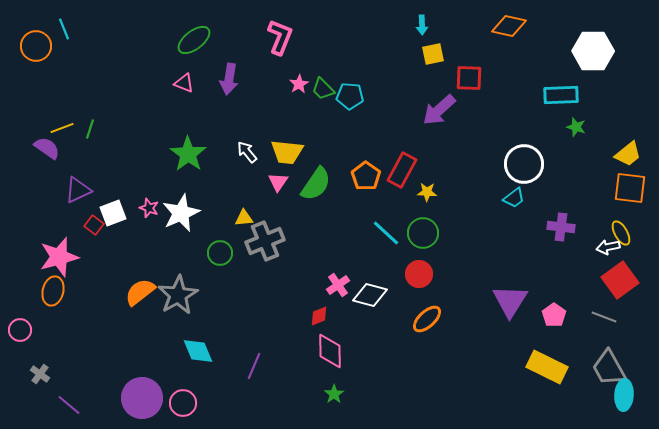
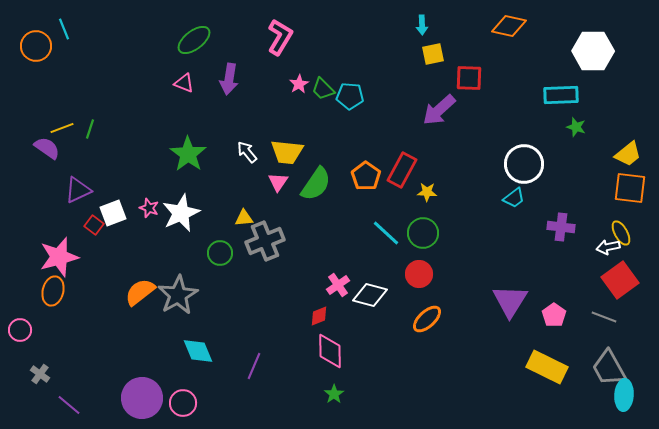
pink L-shape at (280, 37): rotated 9 degrees clockwise
